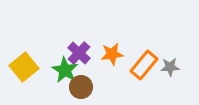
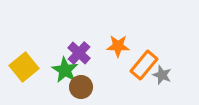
orange star: moved 6 px right, 8 px up; rotated 10 degrees clockwise
gray star: moved 8 px left, 8 px down; rotated 24 degrees clockwise
